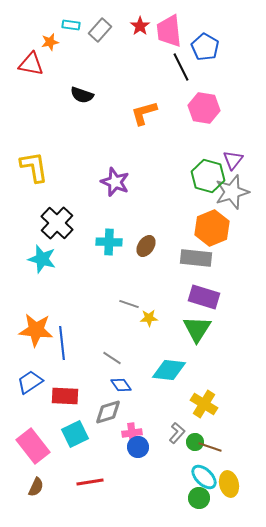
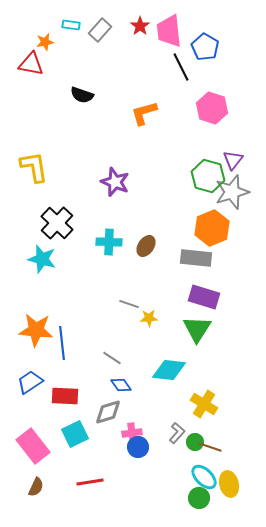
orange star at (50, 42): moved 5 px left
pink hexagon at (204, 108): moved 8 px right; rotated 8 degrees clockwise
